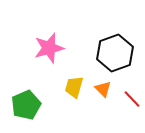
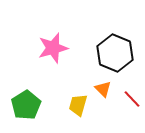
pink star: moved 4 px right
black hexagon: rotated 18 degrees counterclockwise
yellow trapezoid: moved 4 px right, 18 px down
green pentagon: rotated 8 degrees counterclockwise
